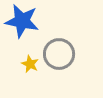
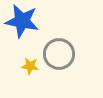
yellow star: moved 2 px down; rotated 18 degrees counterclockwise
